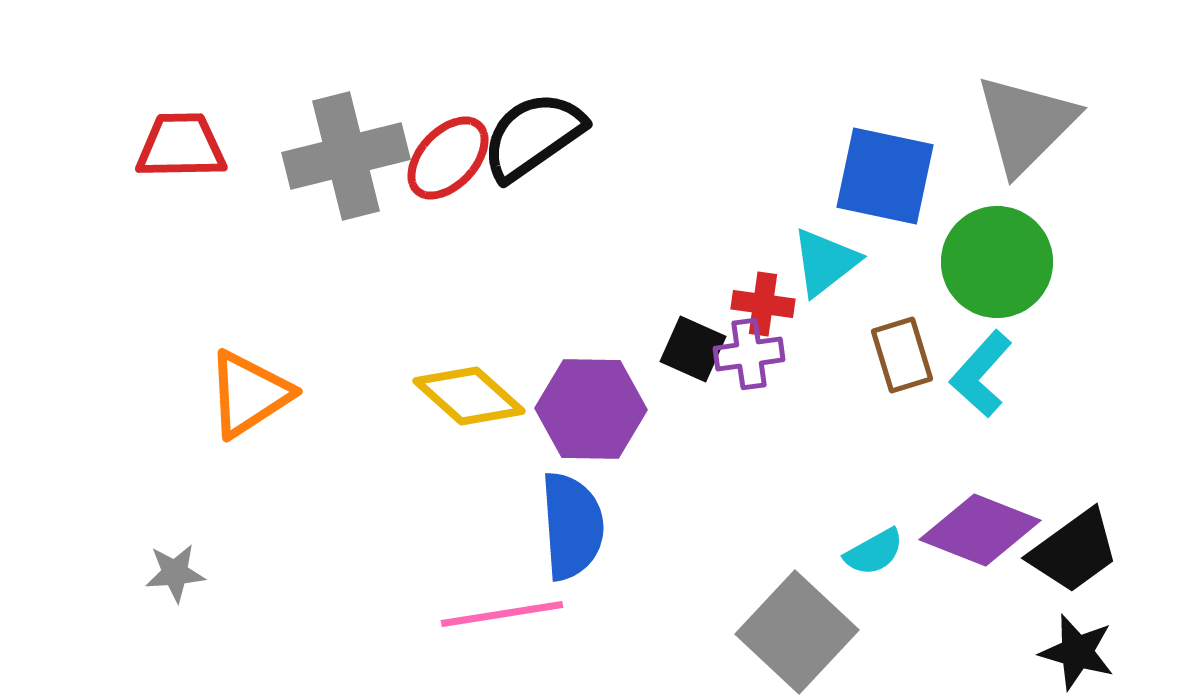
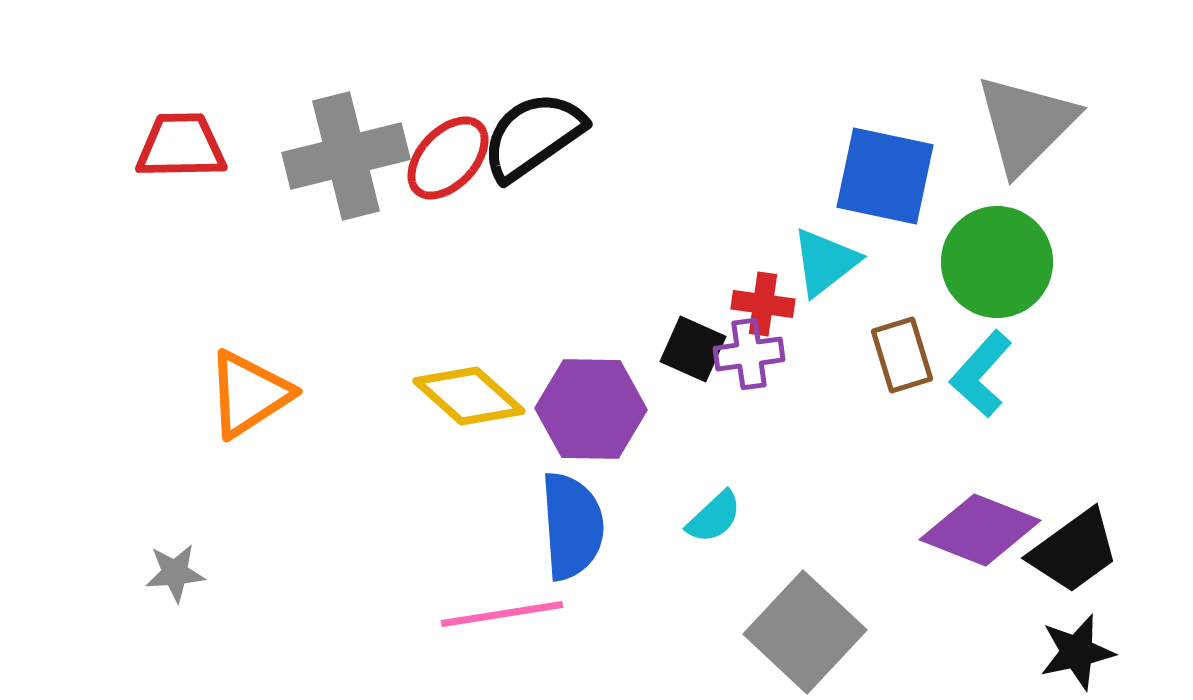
cyan semicircle: moved 160 px left, 35 px up; rotated 14 degrees counterclockwise
gray square: moved 8 px right
black star: rotated 28 degrees counterclockwise
